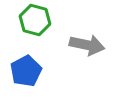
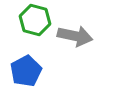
gray arrow: moved 12 px left, 9 px up
